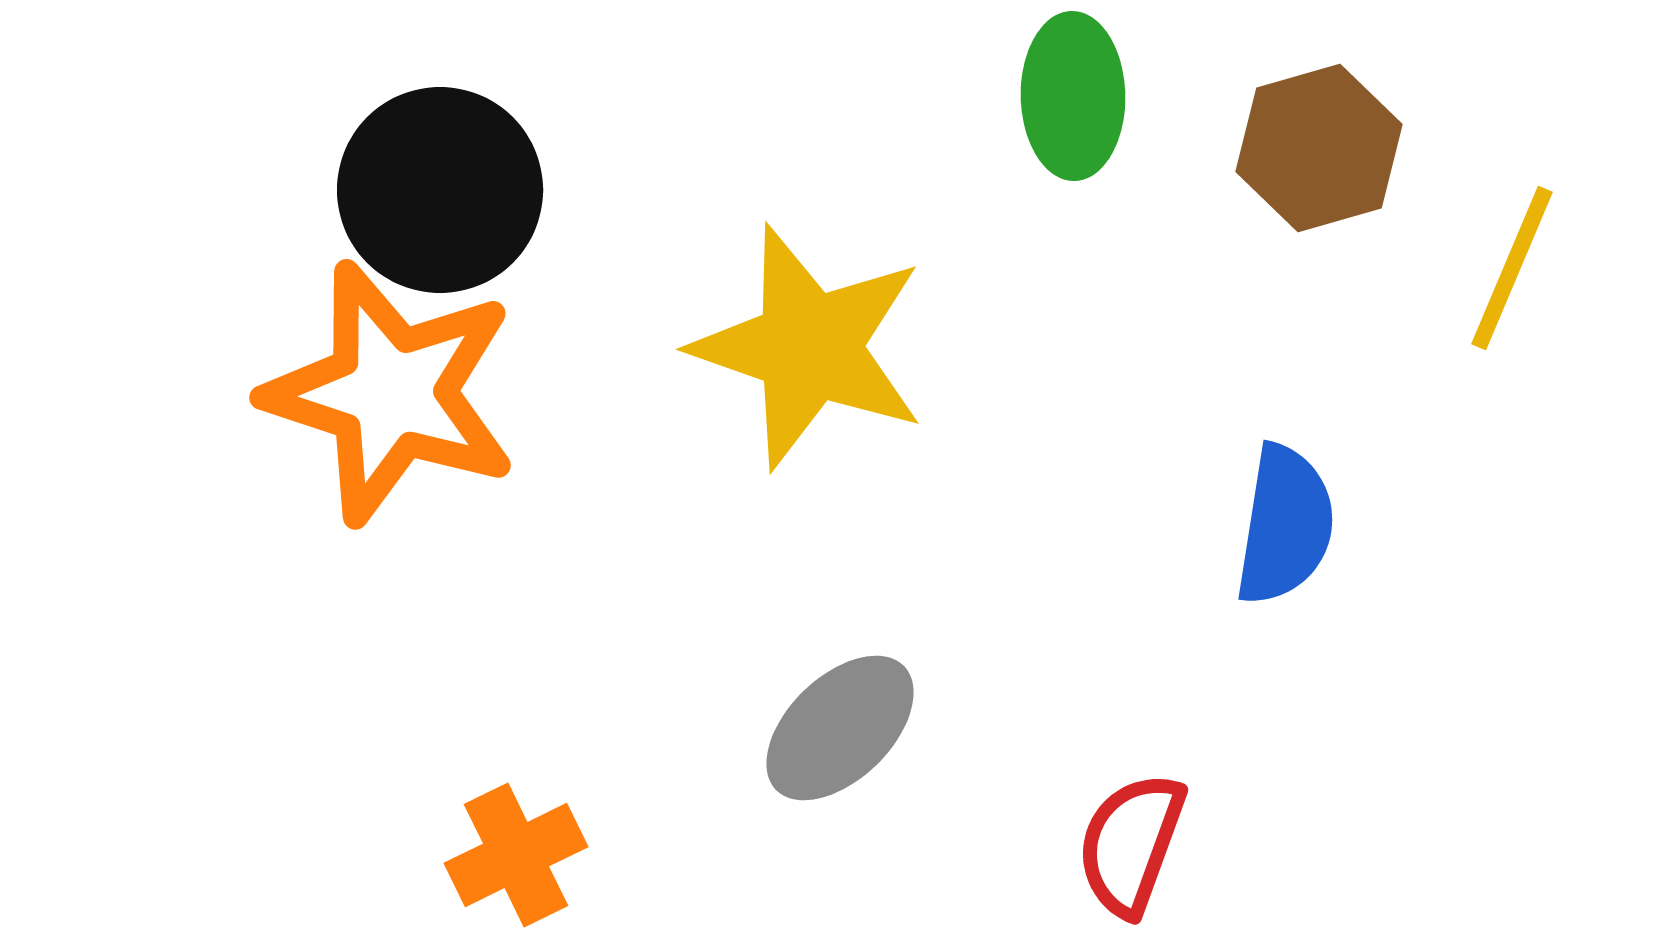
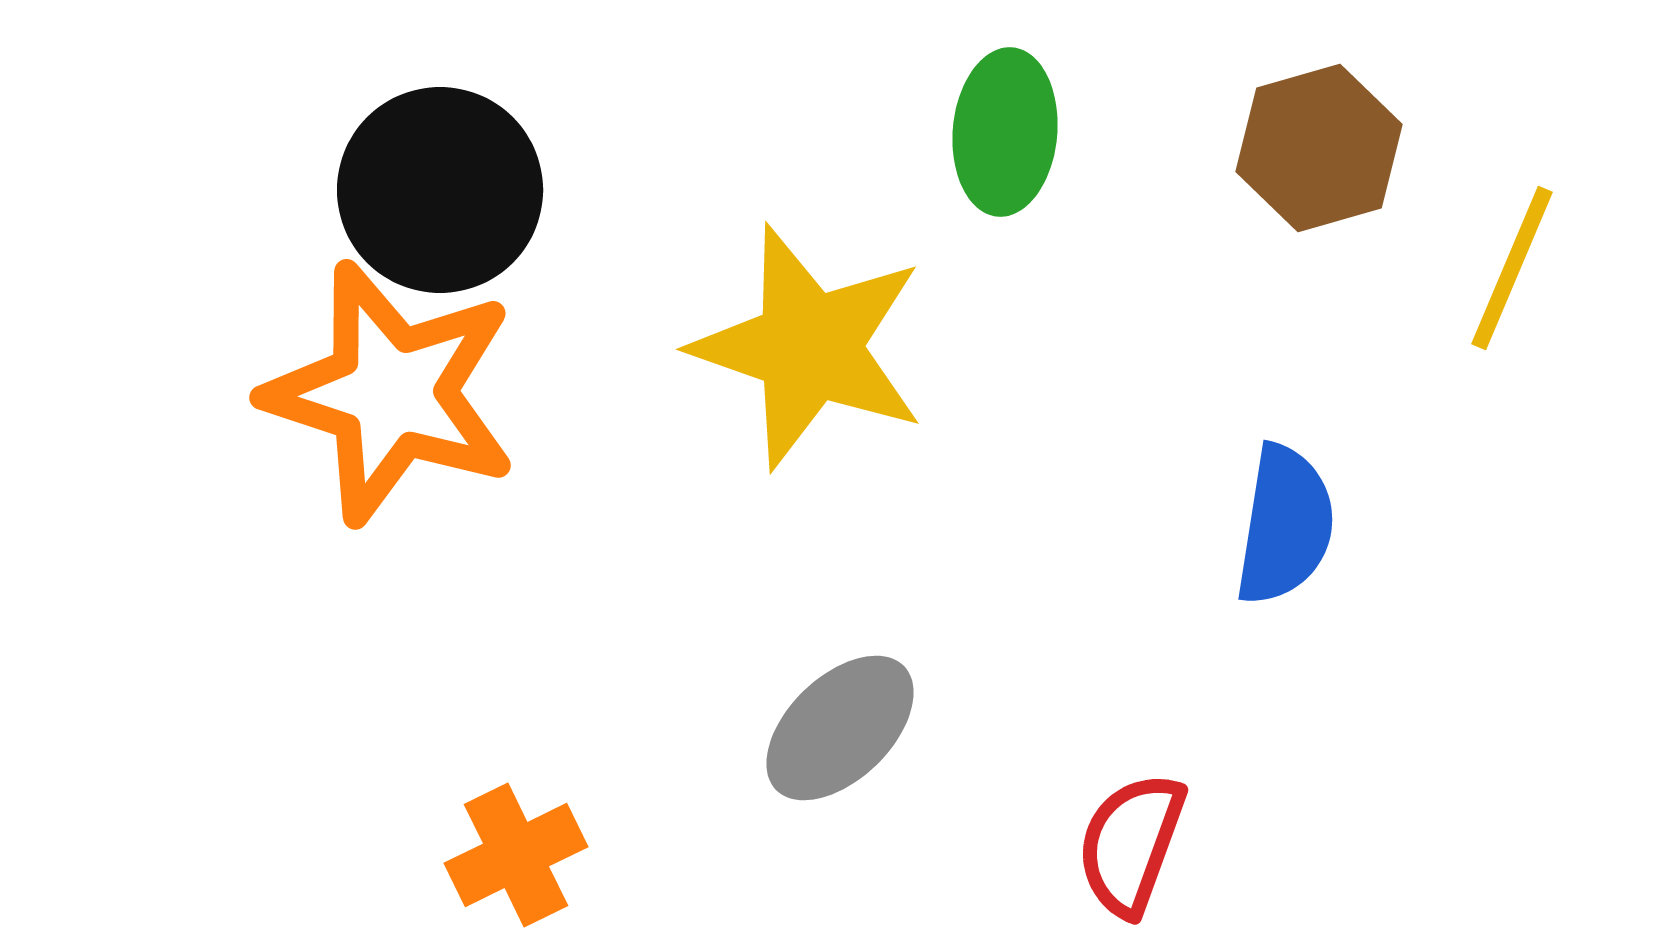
green ellipse: moved 68 px left, 36 px down; rotated 6 degrees clockwise
